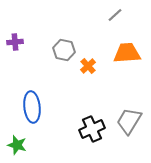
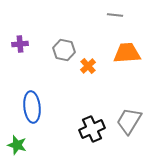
gray line: rotated 49 degrees clockwise
purple cross: moved 5 px right, 2 px down
